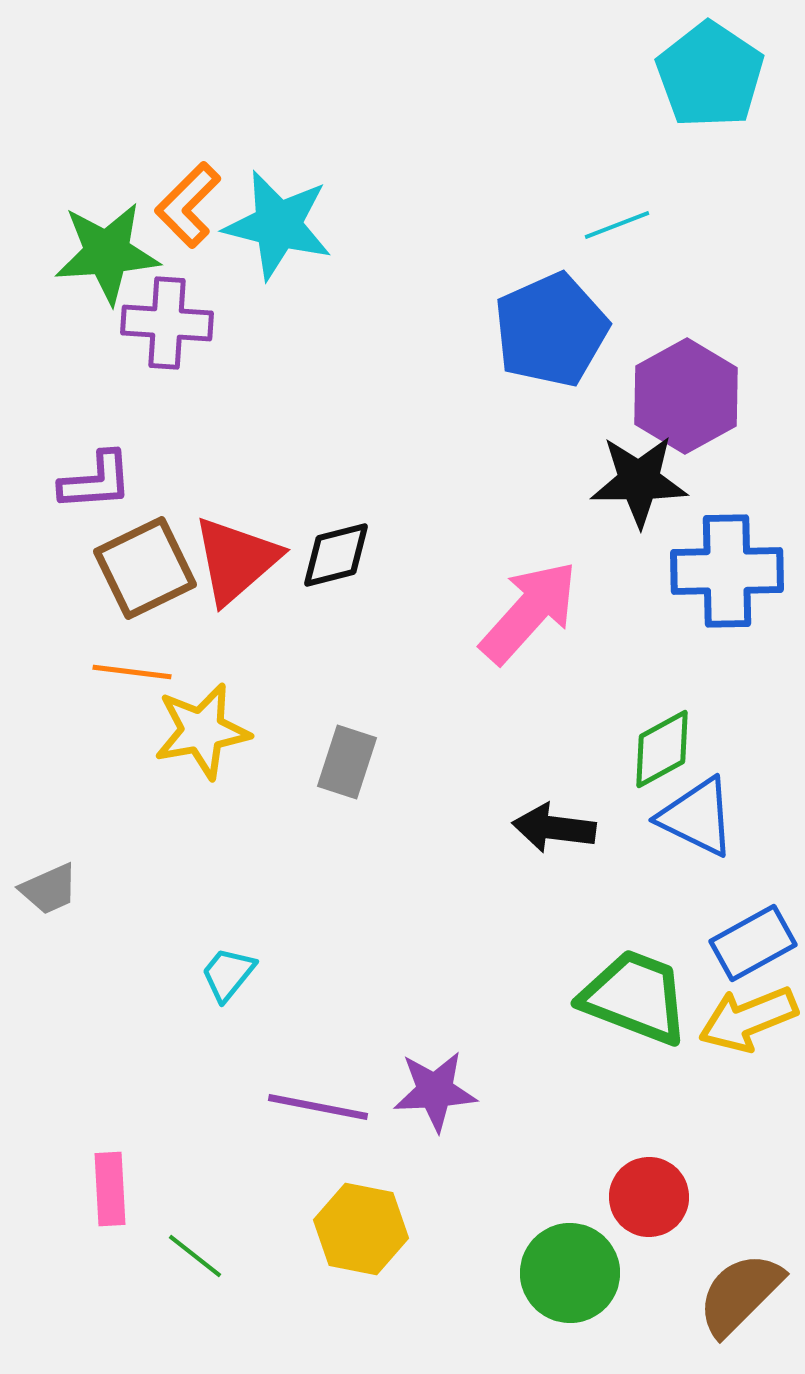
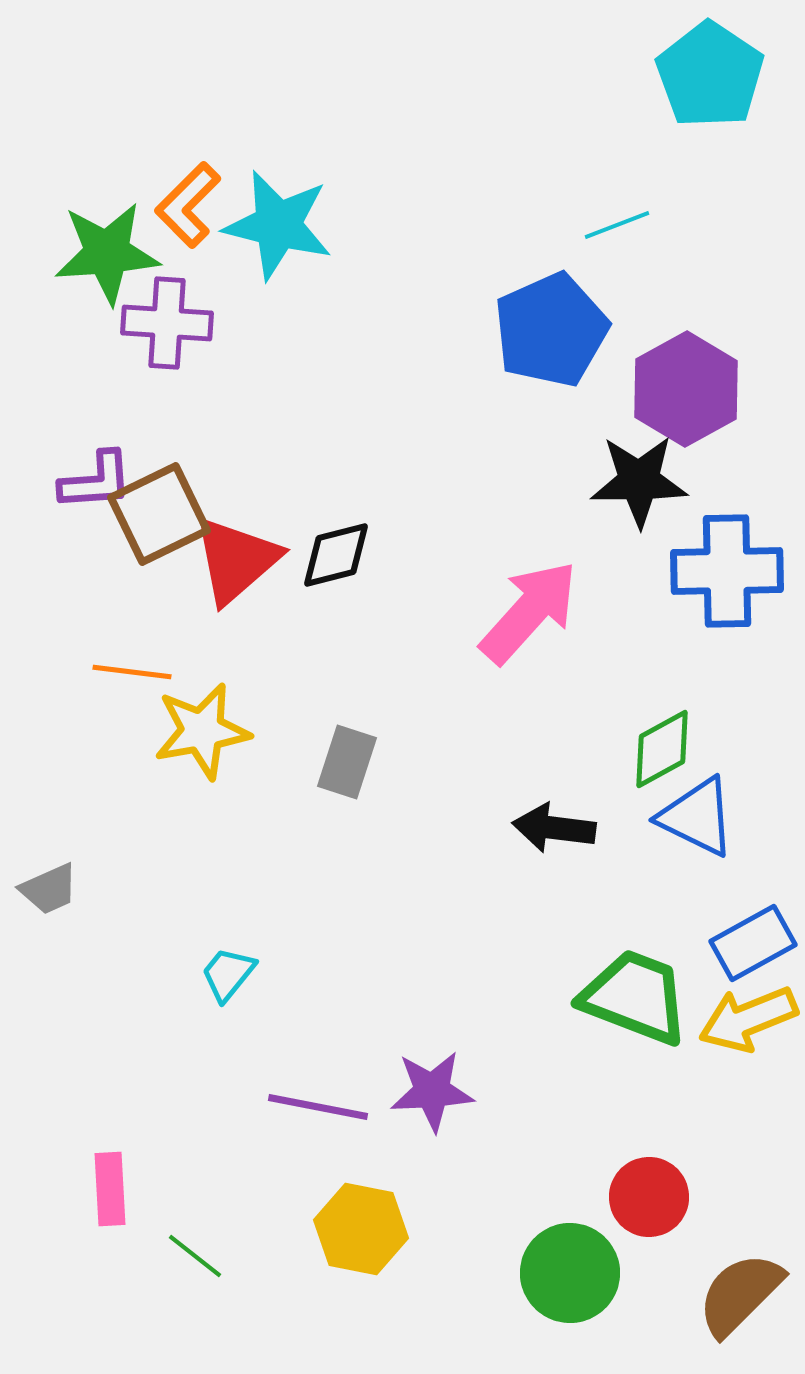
purple hexagon: moved 7 px up
brown square: moved 14 px right, 54 px up
purple star: moved 3 px left
